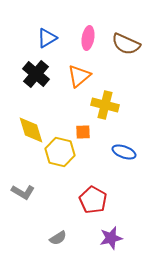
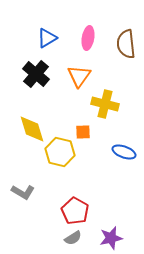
brown semicircle: rotated 60 degrees clockwise
orange triangle: rotated 15 degrees counterclockwise
yellow cross: moved 1 px up
yellow diamond: moved 1 px right, 1 px up
red pentagon: moved 18 px left, 11 px down
gray semicircle: moved 15 px right
